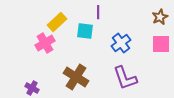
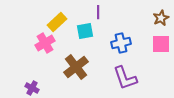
brown star: moved 1 px right, 1 px down
cyan square: rotated 18 degrees counterclockwise
blue cross: rotated 24 degrees clockwise
brown cross: moved 10 px up; rotated 20 degrees clockwise
